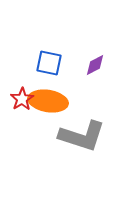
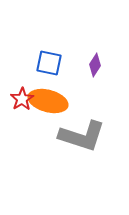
purple diamond: rotated 30 degrees counterclockwise
orange ellipse: rotated 6 degrees clockwise
